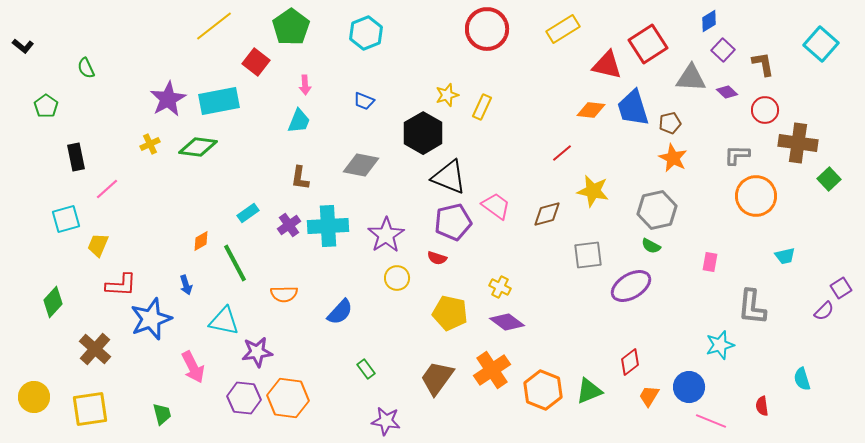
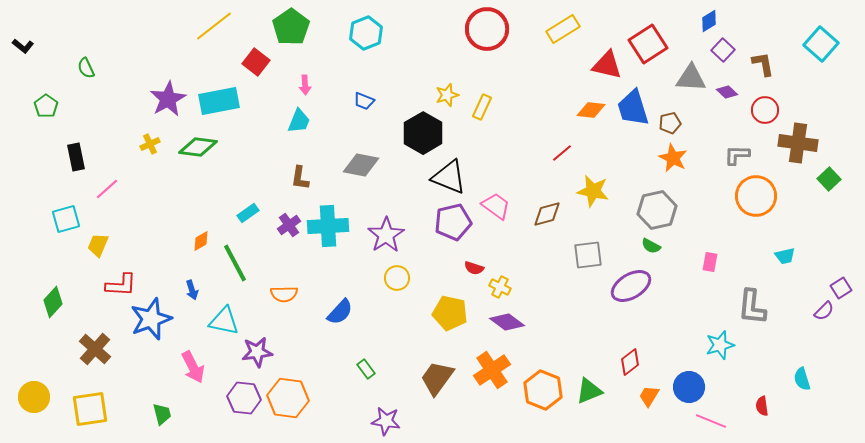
red semicircle at (437, 258): moved 37 px right, 10 px down
blue arrow at (186, 285): moved 6 px right, 5 px down
